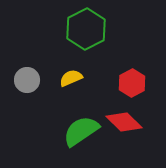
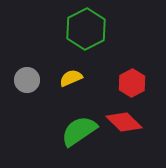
green semicircle: moved 2 px left
